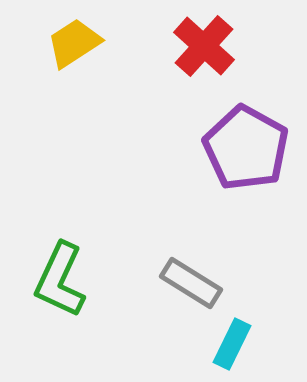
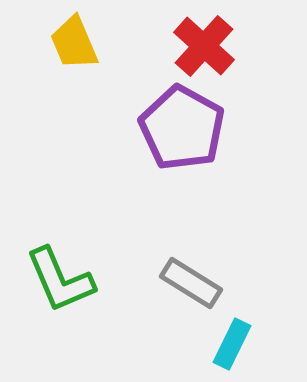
yellow trapezoid: rotated 80 degrees counterclockwise
purple pentagon: moved 64 px left, 20 px up
green L-shape: rotated 48 degrees counterclockwise
